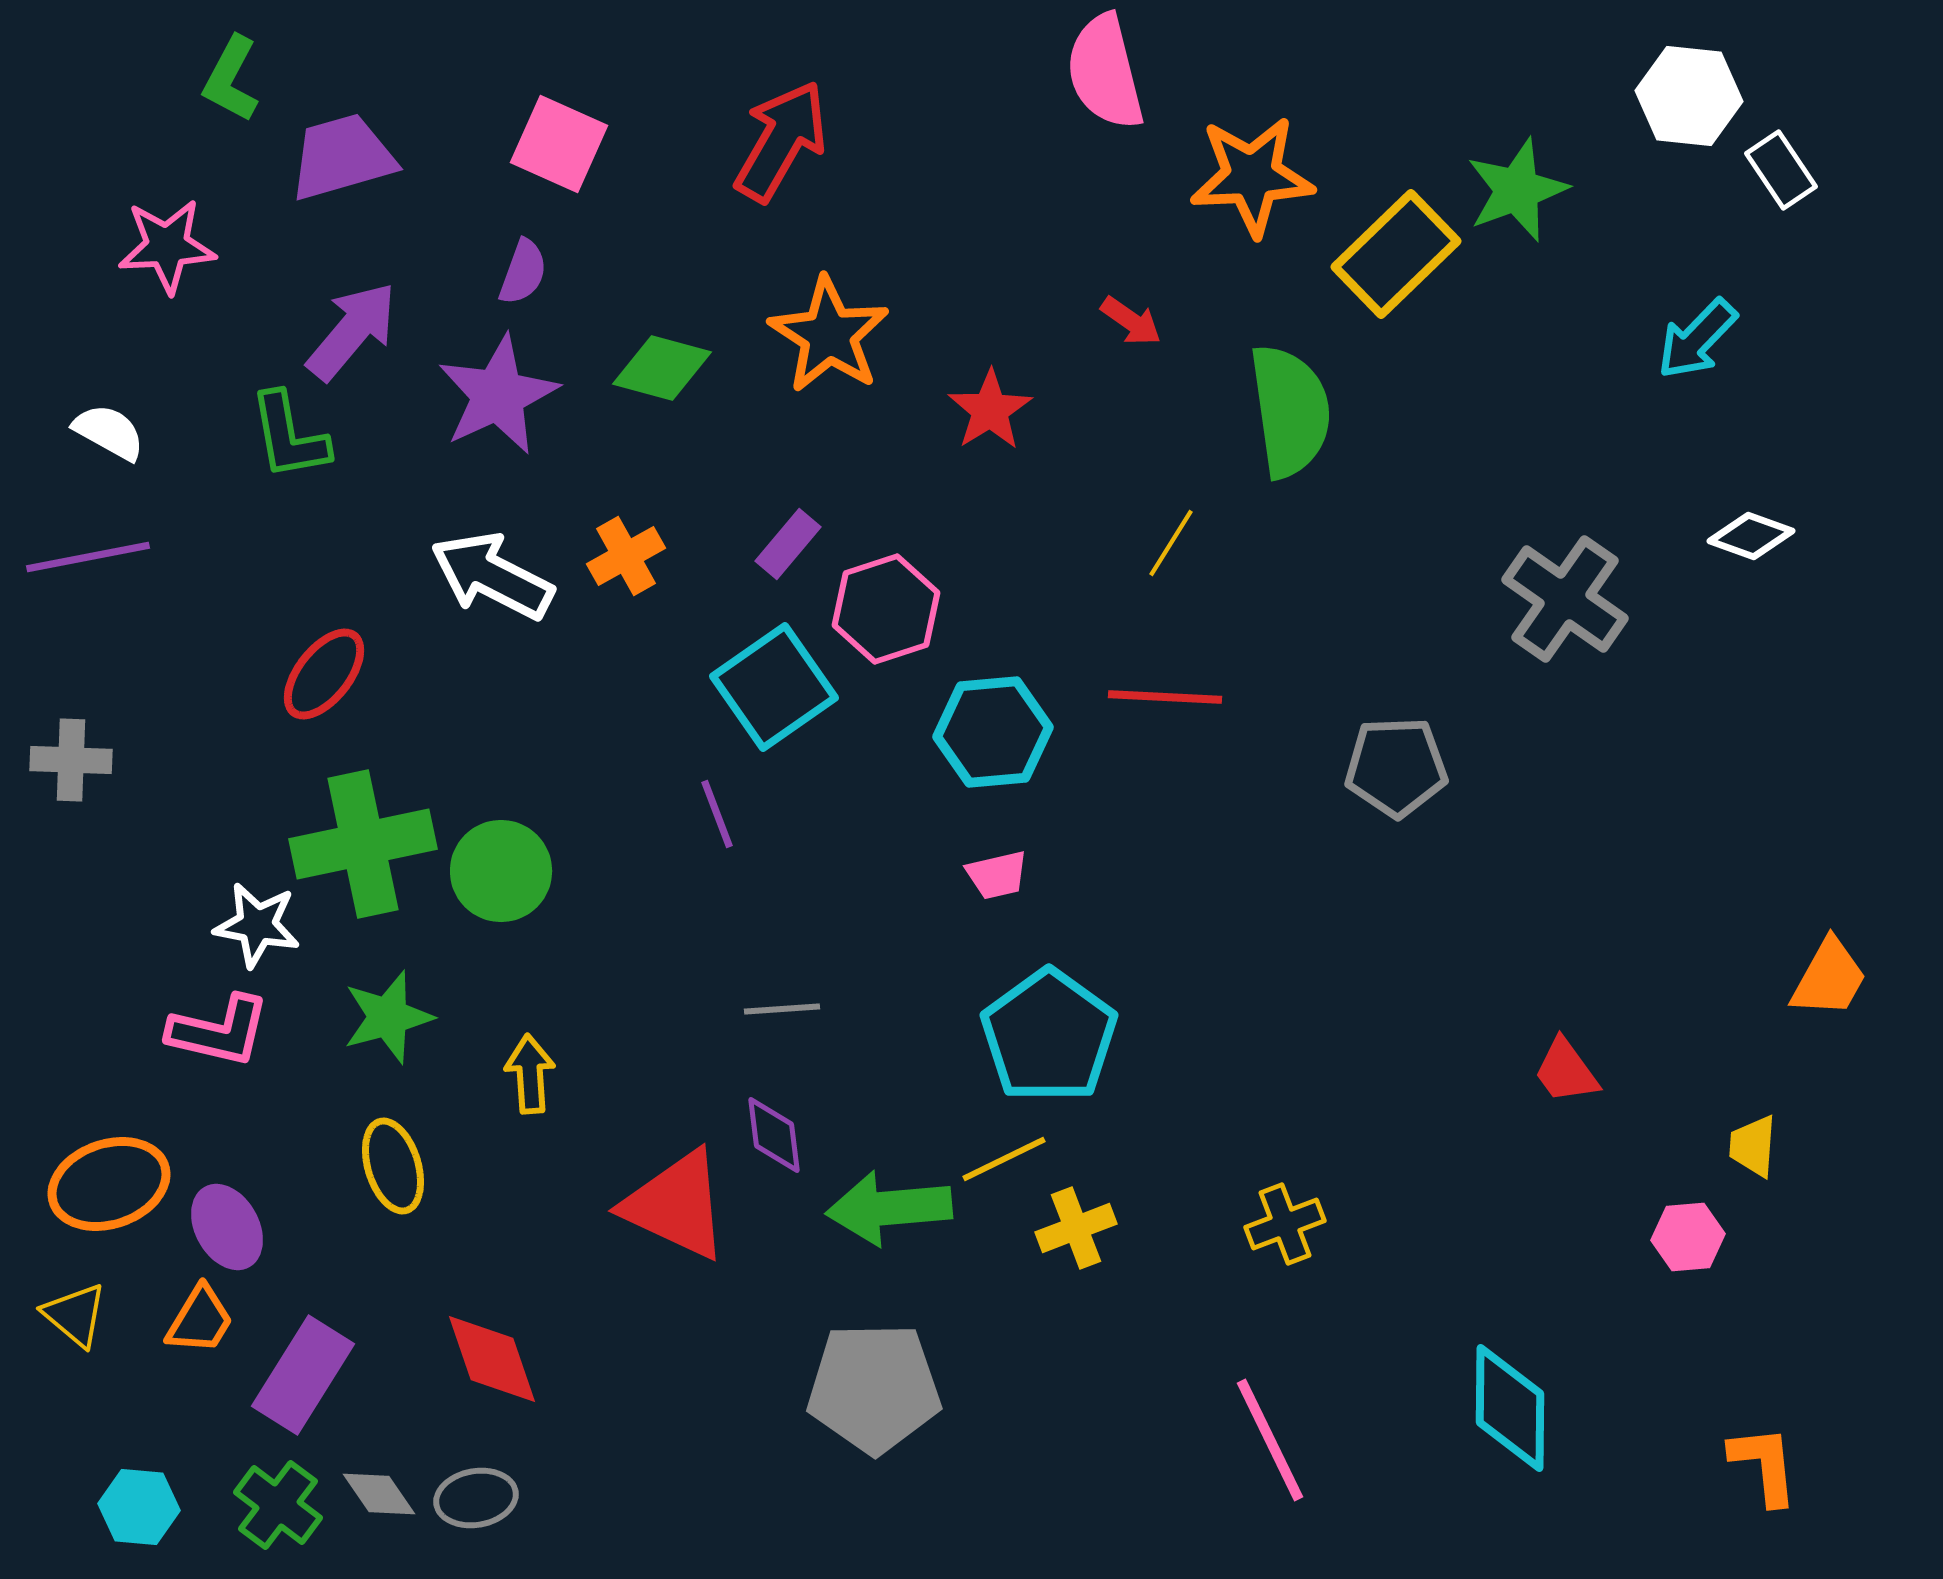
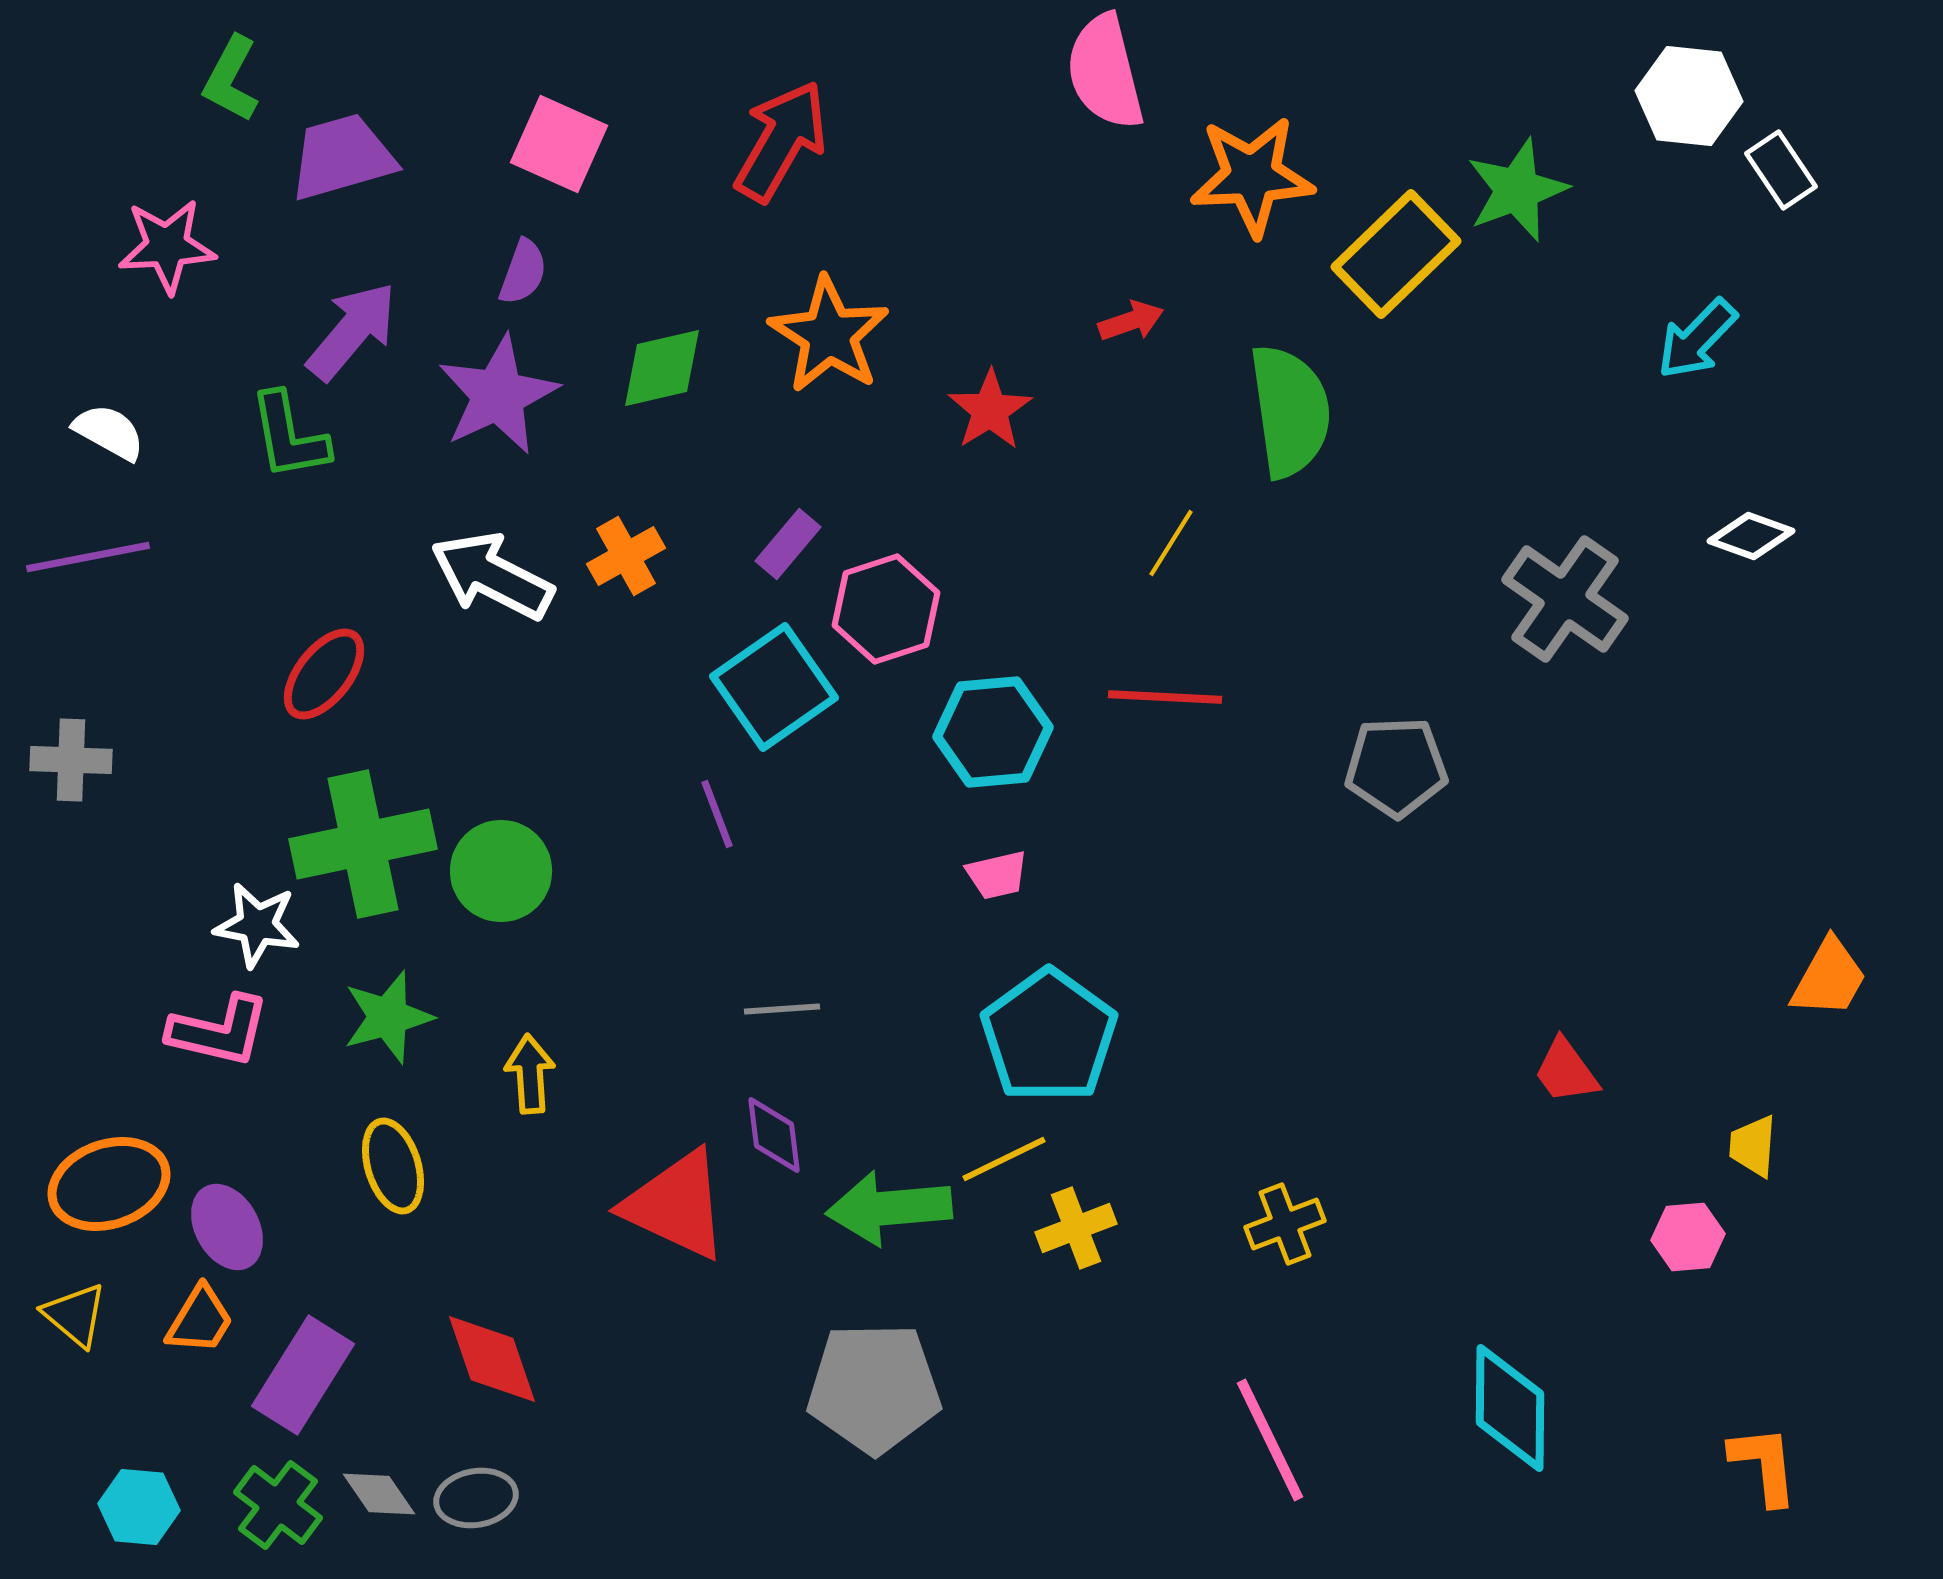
red arrow at (1131, 321): rotated 54 degrees counterclockwise
green diamond at (662, 368): rotated 28 degrees counterclockwise
